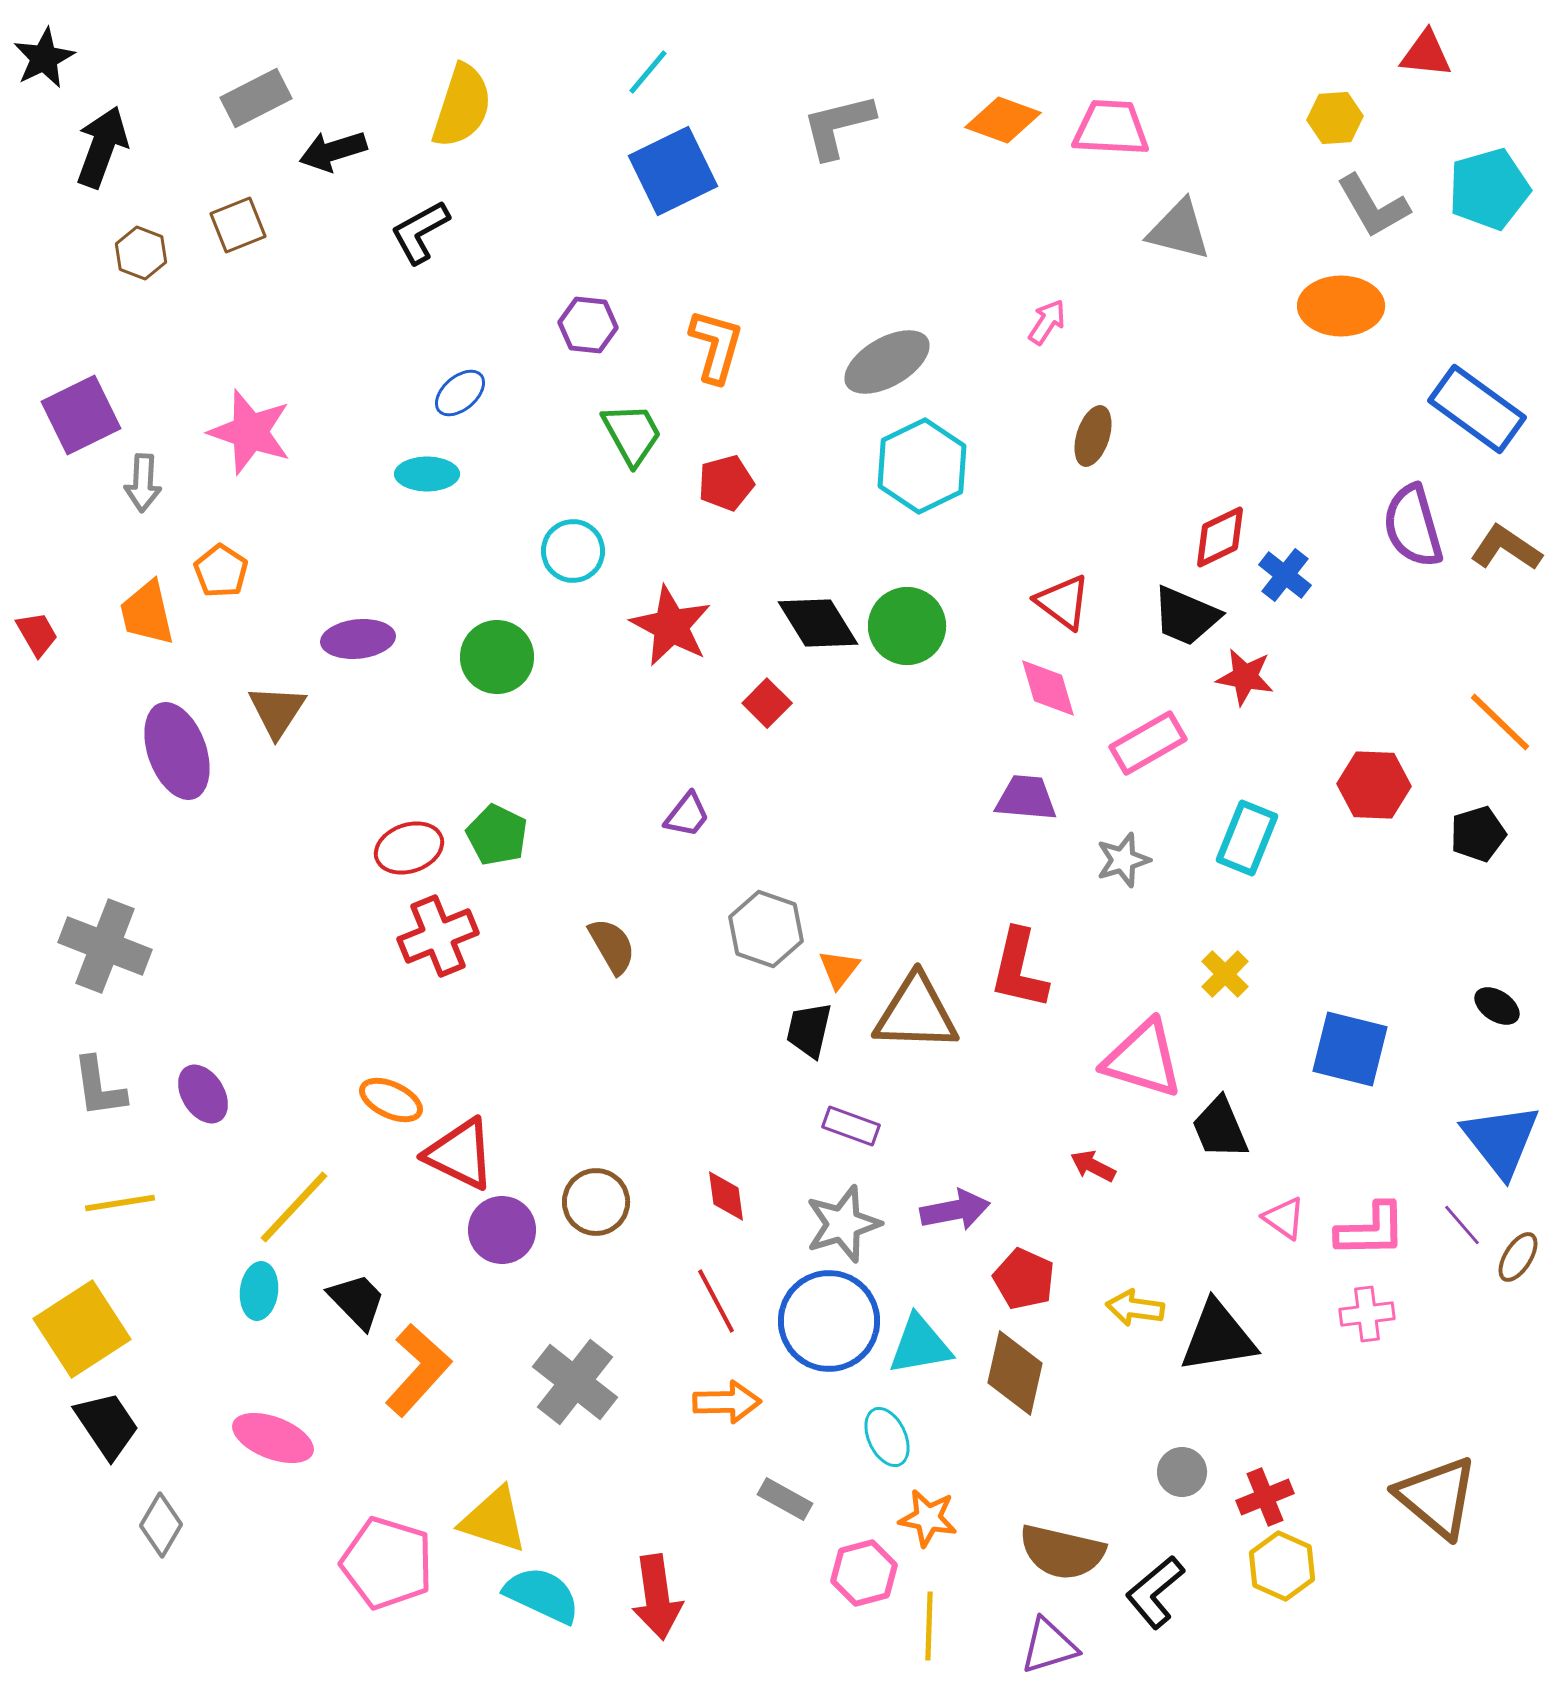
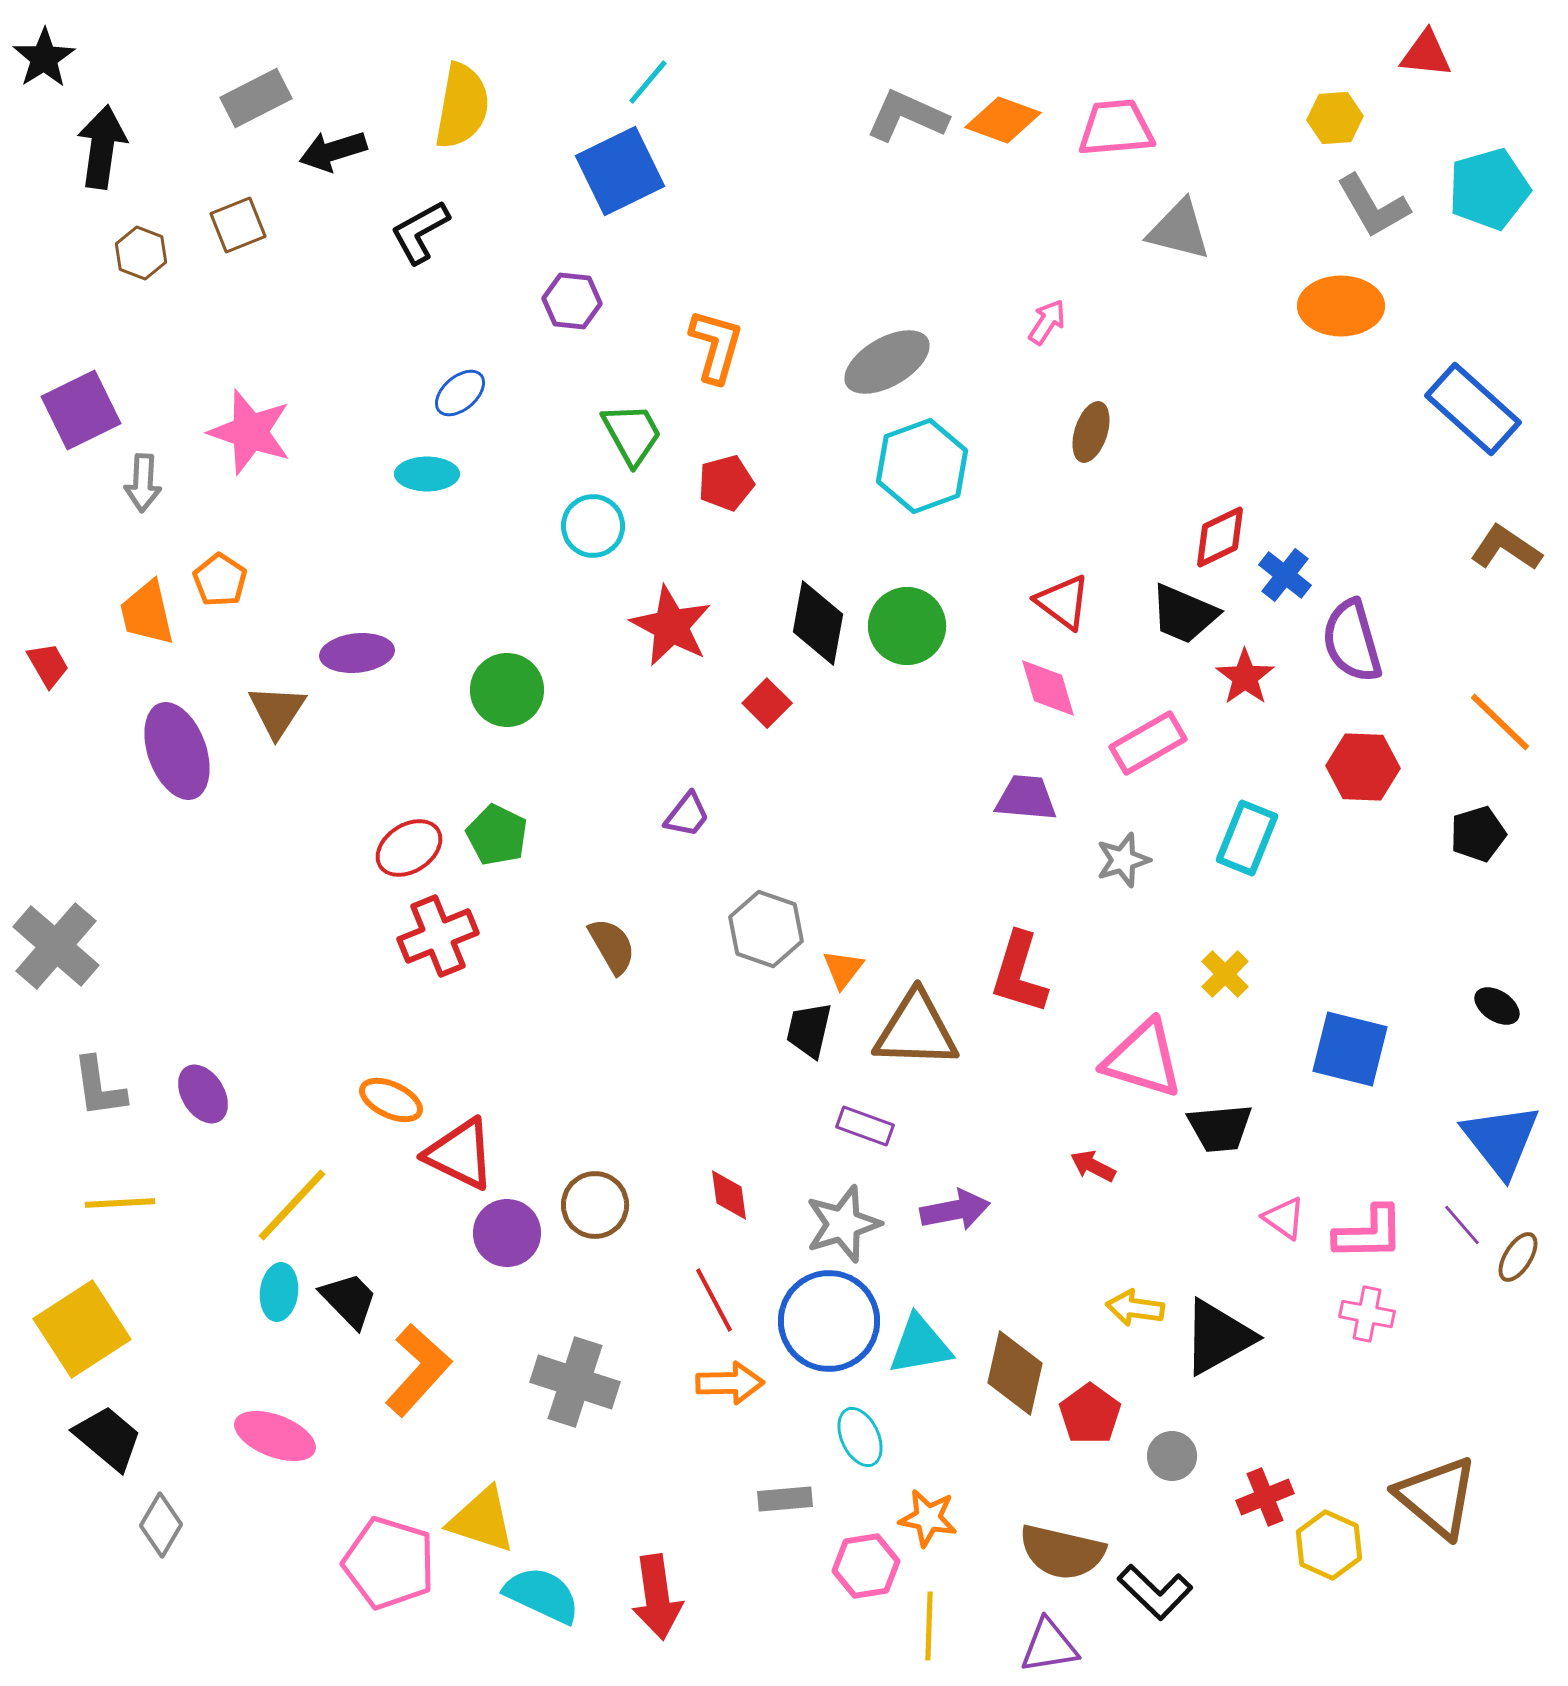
black star at (44, 58): rotated 6 degrees counterclockwise
cyan line at (648, 72): moved 10 px down
yellow semicircle at (462, 106): rotated 8 degrees counterclockwise
gray L-shape at (838, 126): moved 69 px right, 10 px up; rotated 38 degrees clockwise
pink trapezoid at (1111, 128): moved 5 px right; rotated 8 degrees counterclockwise
black arrow at (102, 147): rotated 12 degrees counterclockwise
blue square at (673, 171): moved 53 px left
purple hexagon at (588, 325): moved 16 px left, 24 px up
blue rectangle at (1477, 409): moved 4 px left; rotated 6 degrees clockwise
purple square at (81, 415): moved 5 px up
brown ellipse at (1093, 436): moved 2 px left, 4 px up
cyan hexagon at (922, 466): rotated 6 degrees clockwise
purple semicircle at (1413, 526): moved 61 px left, 115 px down
cyan circle at (573, 551): moved 20 px right, 25 px up
orange pentagon at (221, 571): moved 1 px left, 9 px down
black trapezoid at (1186, 616): moved 2 px left, 2 px up
black diamond at (818, 623): rotated 42 degrees clockwise
red trapezoid at (37, 634): moved 11 px right, 31 px down
purple ellipse at (358, 639): moved 1 px left, 14 px down
green circle at (497, 657): moved 10 px right, 33 px down
red star at (1245, 677): rotated 26 degrees clockwise
red hexagon at (1374, 785): moved 11 px left, 18 px up
red ellipse at (409, 848): rotated 14 degrees counterclockwise
gray cross at (105, 946): moved 49 px left; rotated 20 degrees clockwise
orange triangle at (839, 969): moved 4 px right
red L-shape at (1019, 969): moved 4 px down; rotated 4 degrees clockwise
brown triangle at (916, 1013): moved 17 px down
purple rectangle at (851, 1126): moved 14 px right
black trapezoid at (1220, 1128): rotated 72 degrees counterclockwise
red diamond at (726, 1196): moved 3 px right, 1 px up
brown circle at (596, 1202): moved 1 px left, 3 px down
yellow line at (120, 1203): rotated 6 degrees clockwise
yellow line at (294, 1207): moved 2 px left, 2 px up
purple circle at (502, 1230): moved 5 px right, 3 px down
pink L-shape at (1371, 1230): moved 2 px left, 3 px down
red pentagon at (1024, 1279): moved 66 px right, 135 px down; rotated 12 degrees clockwise
cyan ellipse at (259, 1291): moved 20 px right, 1 px down
black trapezoid at (357, 1301): moved 8 px left, 1 px up
red line at (716, 1301): moved 2 px left, 1 px up
pink cross at (1367, 1314): rotated 18 degrees clockwise
black triangle at (1218, 1337): rotated 20 degrees counterclockwise
gray cross at (575, 1382): rotated 20 degrees counterclockwise
orange arrow at (727, 1402): moved 3 px right, 19 px up
black trapezoid at (107, 1425): moved 1 px right, 13 px down; rotated 16 degrees counterclockwise
cyan ellipse at (887, 1437): moved 27 px left
pink ellipse at (273, 1438): moved 2 px right, 2 px up
gray circle at (1182, 1472): moved 10 px left, 16 px up
gray rectangle at (785, 1499): rotated 34 degrees counterclockwise
yellow triangle at (494, 1520): moved 12 px left
pink pentagon at (387, 1563): moved 2 px right
yellow hexagon at (1282, 1566): moved 47 px right, 21 px up
pink hexagon at (864, 1573): moved 2 px right, 7 px up; rotated 6 degrees clockwise
black L-shape at (1155, 1592): rotated 96 degrees counterclockwise
purple triangle at (1049, 1646): rotated 8 degrees clockwise
